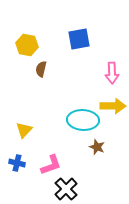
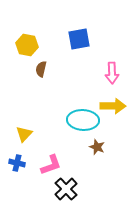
yellow triangle: moved 4 px down
